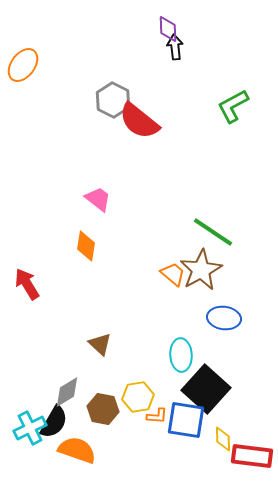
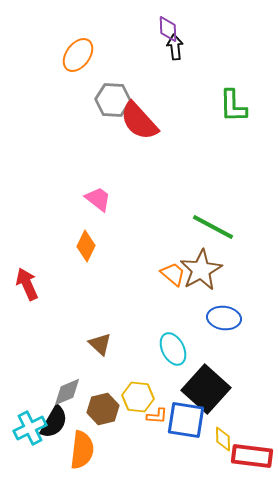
orange ellipse: moved 55 px right, 10 px up
gray hexagon: rotated 24 degrees counterclockwise
green L-shape: rotated 63 degrees counterclockwise
red semicircle: rotated 9 degrees clockwise
green line: moved 5 px up; rotated 6 degrees counterclockwise
orange diamond: rotated 16 degrees clockwise
red arrow: rotated 8 degrees clockwise
cyan ellipse: moved 8 px left, 6 px up; rotated 24 degrees counterclockwise
gray diamond: rotated 8 degrees clockwise
yellow hexagon: rotated 16 degrees clockwise
brown hexagon: rotated 24 degrees counterclockwise
orange semicircle: moved 5 px right; rotated 78 degrees clockwise
